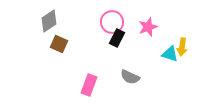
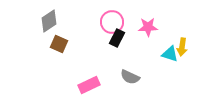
pink star: rotated 18 degrees clockwise
pink rectangle: rotated 45 degrees clockwise
